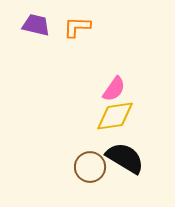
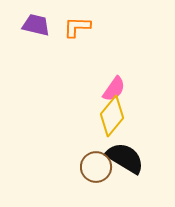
yellow diamond: moved 3 px left; rotated 42 degrees counterclockwise
brown circle: moved 6 px right
